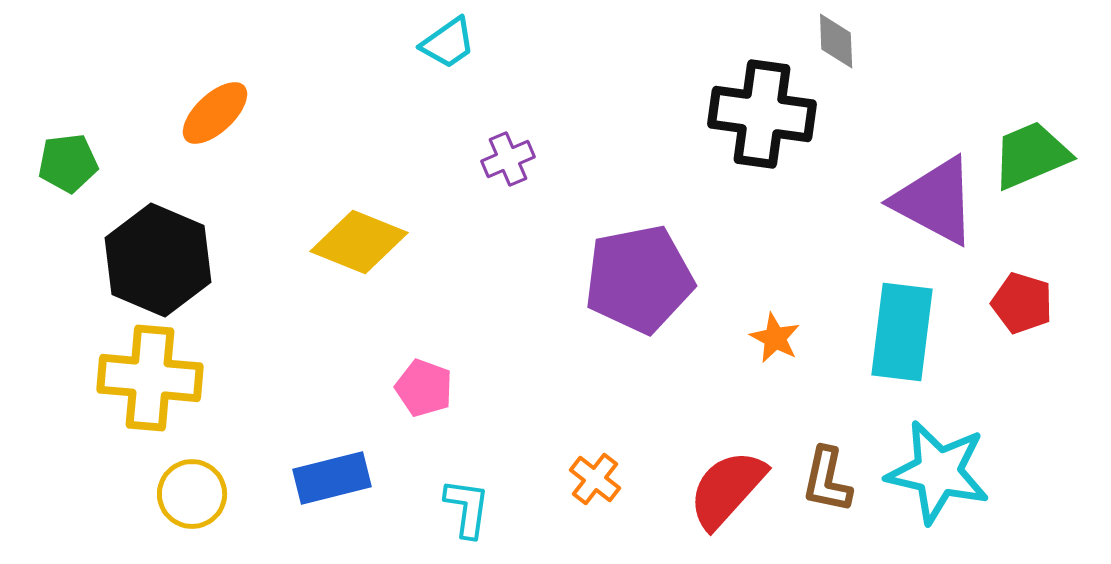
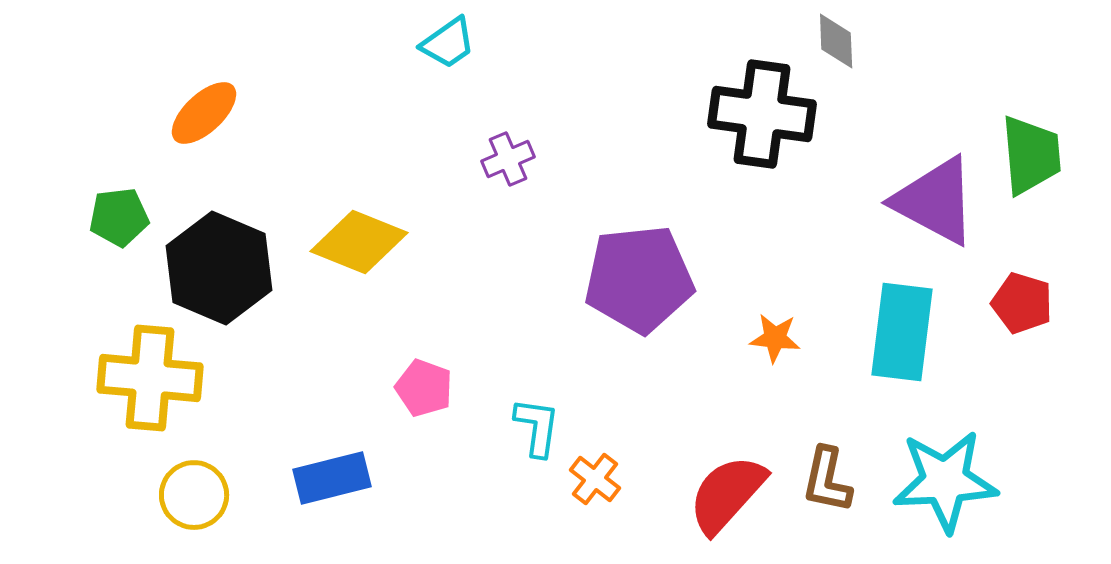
orange ellipse: moved 11 px left
green trapezoid: rotated 108 degrees clockwise
green pentagon: moved 51 px right, 54 px down
black hexagon: moved 61 px right, 8 px down
purple pentagon: rotated 5 degrees clockwise
orange star: rotated 21 degrees counterclockwise
cyan star: moved 7 px right, 9 px down; rotated 16 degrees counterclockwise
red semicircle: moved 5 px down
yellow circle: moved 2 px right, 1 px down
cyan L-shape: moved 70 px right, 81 px up
